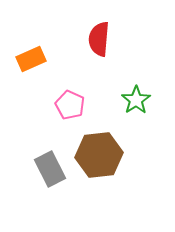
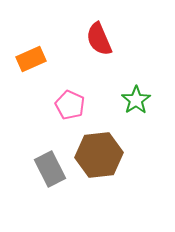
red semicircle: rotated 28 degrees counterclockwise
